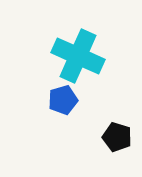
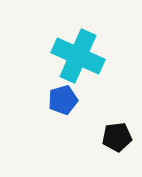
black pentagon: rotated 24 degrees counterclockwise
